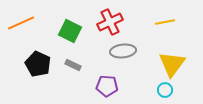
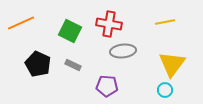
red cross: moved 1 px left, 2 px down; rotated 35 degrees clockwise
